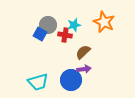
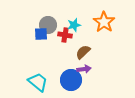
orange star: rotated 10 degrees clockwise
blue square: moved 1 px right; rotated 32 degrees counterclockwise
cyan trapezoid: rotated 125 degrees counterclockwise
